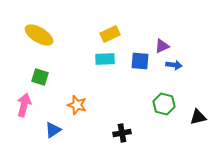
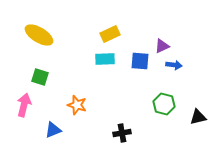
blue triangle: rotated 12 degrees clockwise
